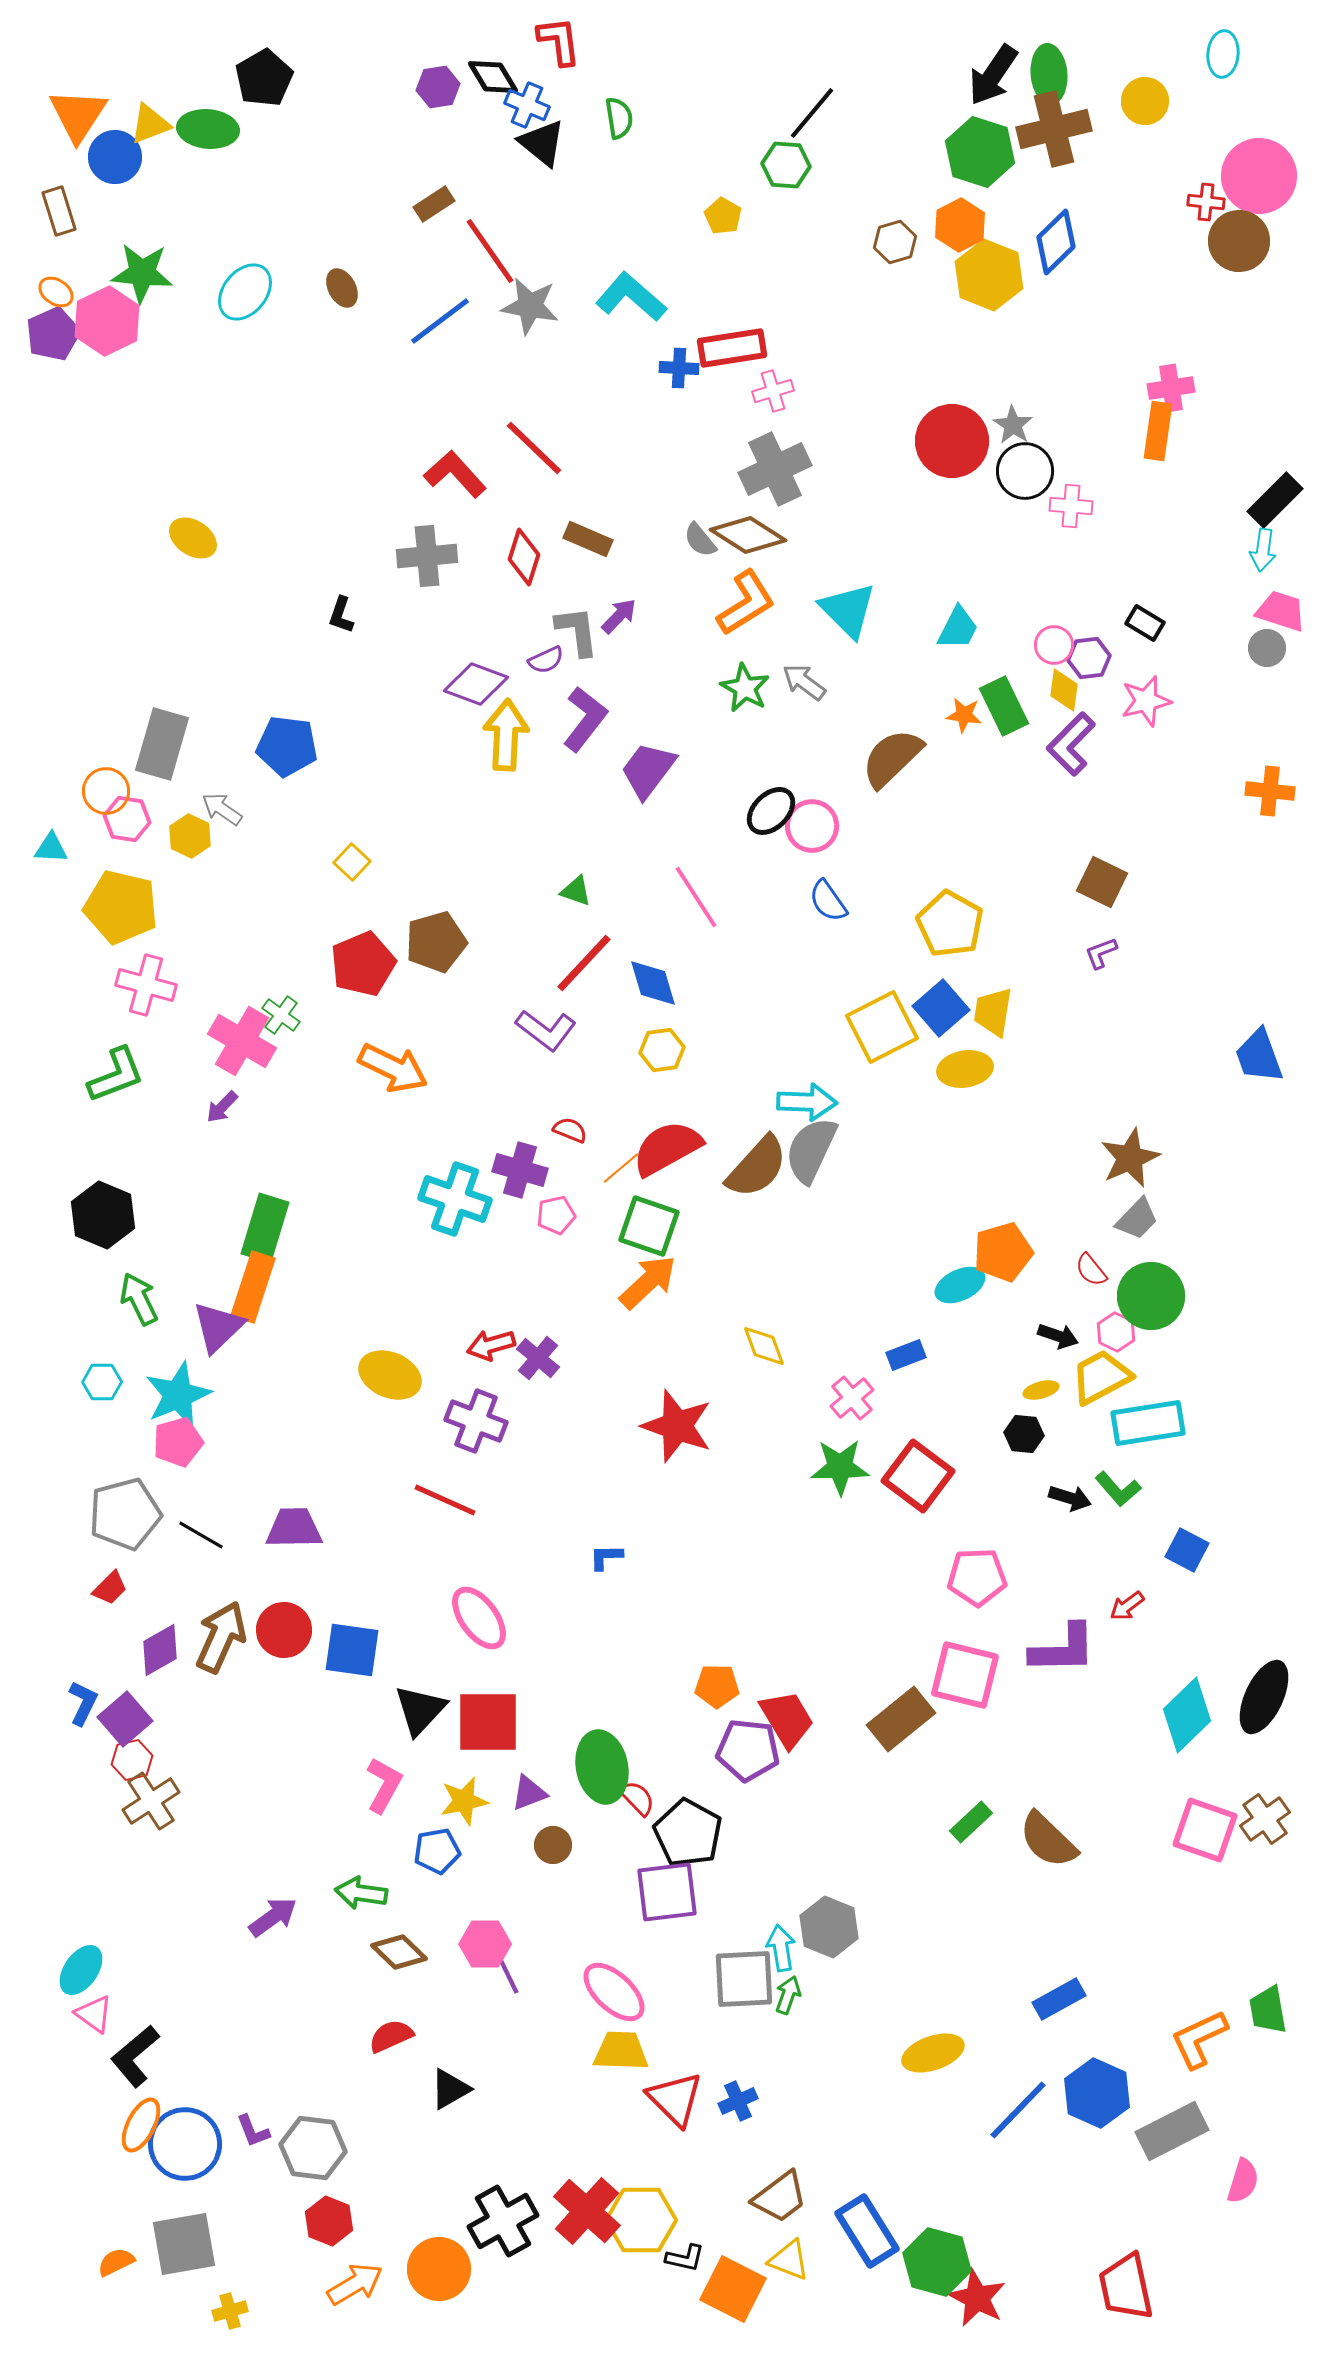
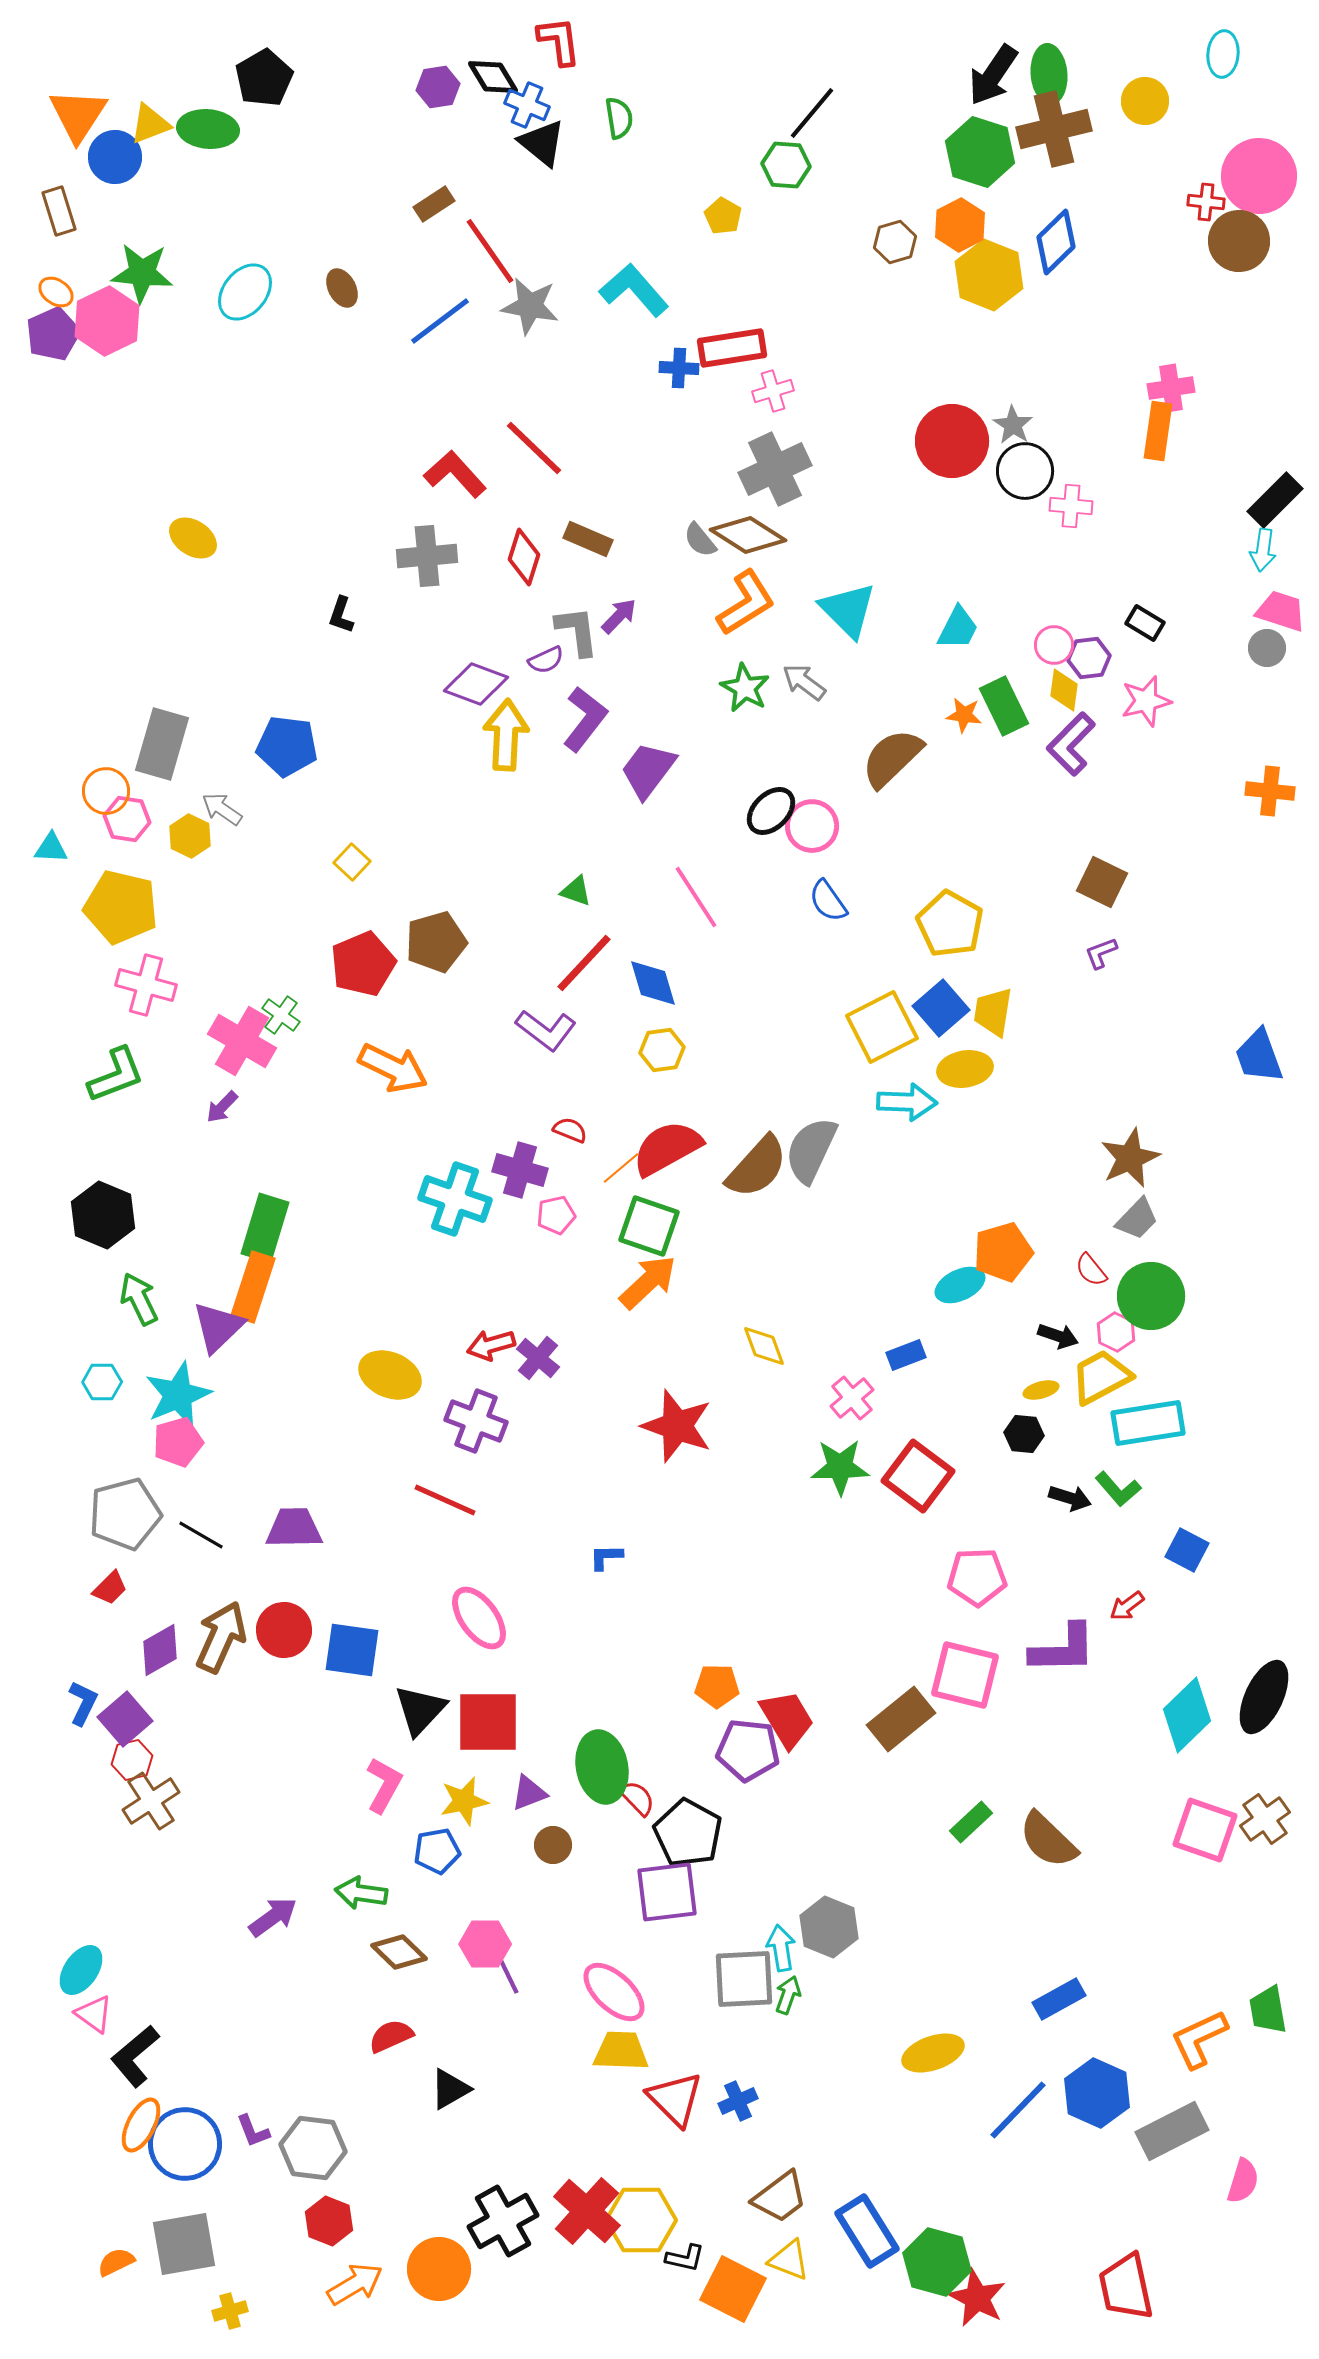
cyan L-shape at (631, 297): moved 3 px right, 7 px up; rotated 8 degrees clockwise
cyan arrow at (807, 1102): moved 100 px right
